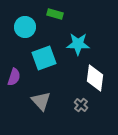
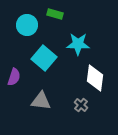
cyan circle: moved 2 px right, 2 px up
cyan square: rotated 30 degrees counterclockwise
gray triangle: rotated 40 degrees counterclockwise
